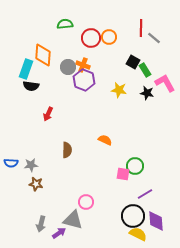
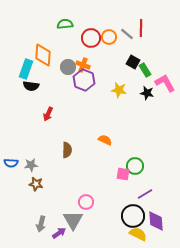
gray line: moved 27 px left, 4 px up
gray triangle: rotated 45 degrees clockwise
